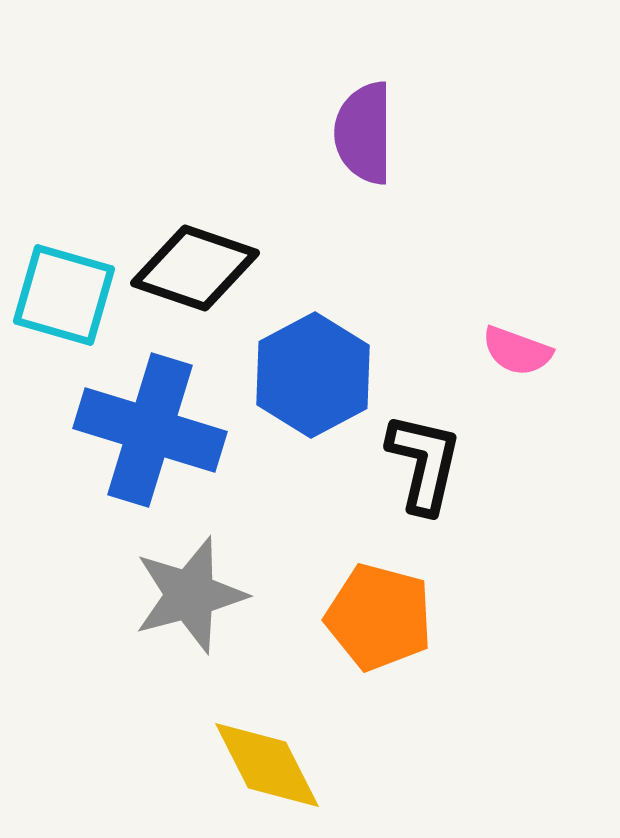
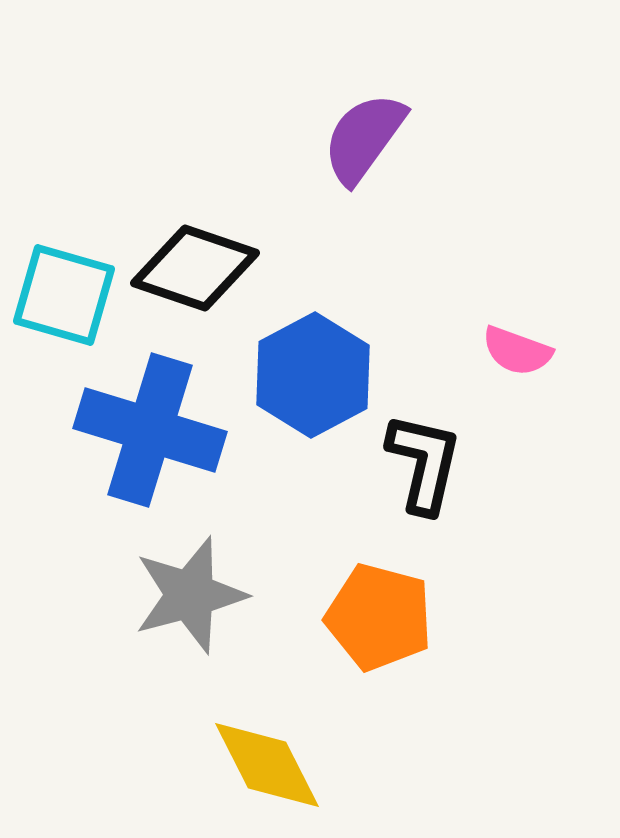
purple semicircle: moved 5 px down; rotated 36 degrees clockwise
